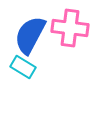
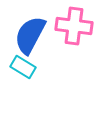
pink cross: moved 4 px right, 2 px up
